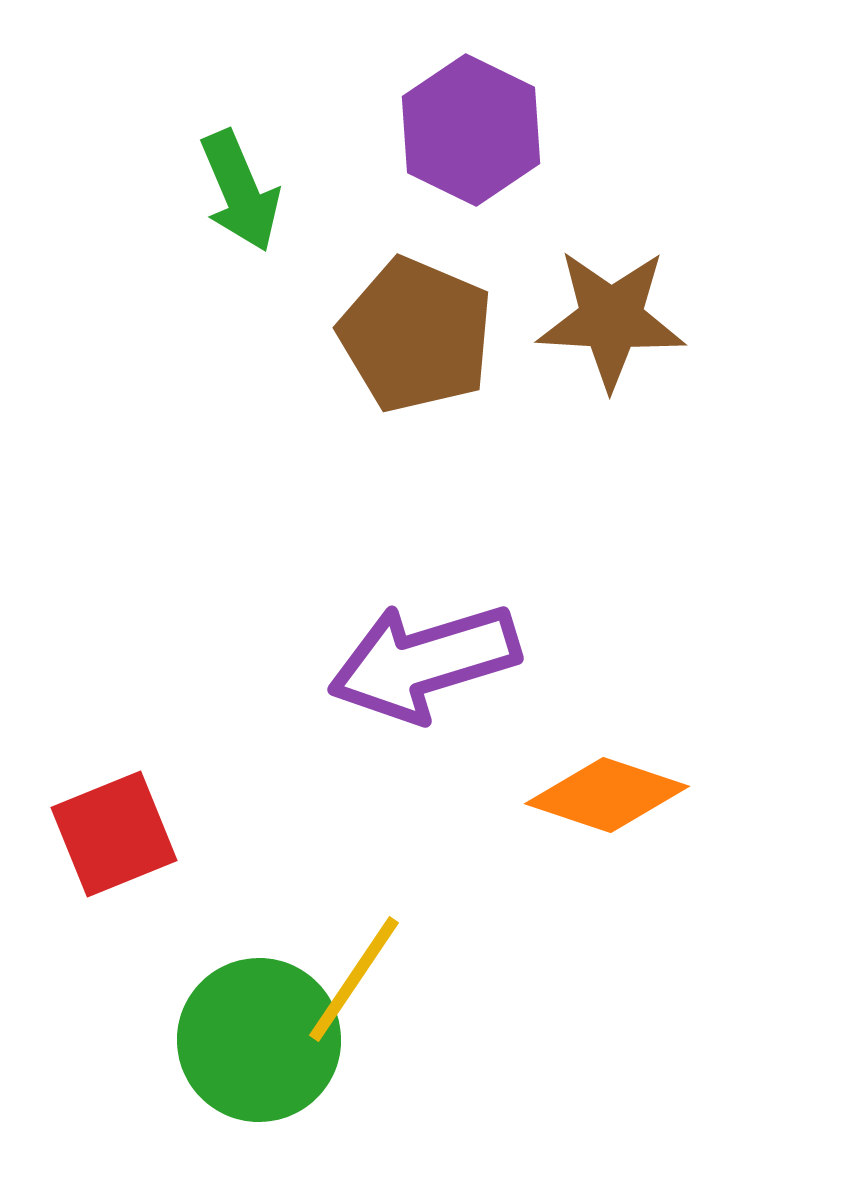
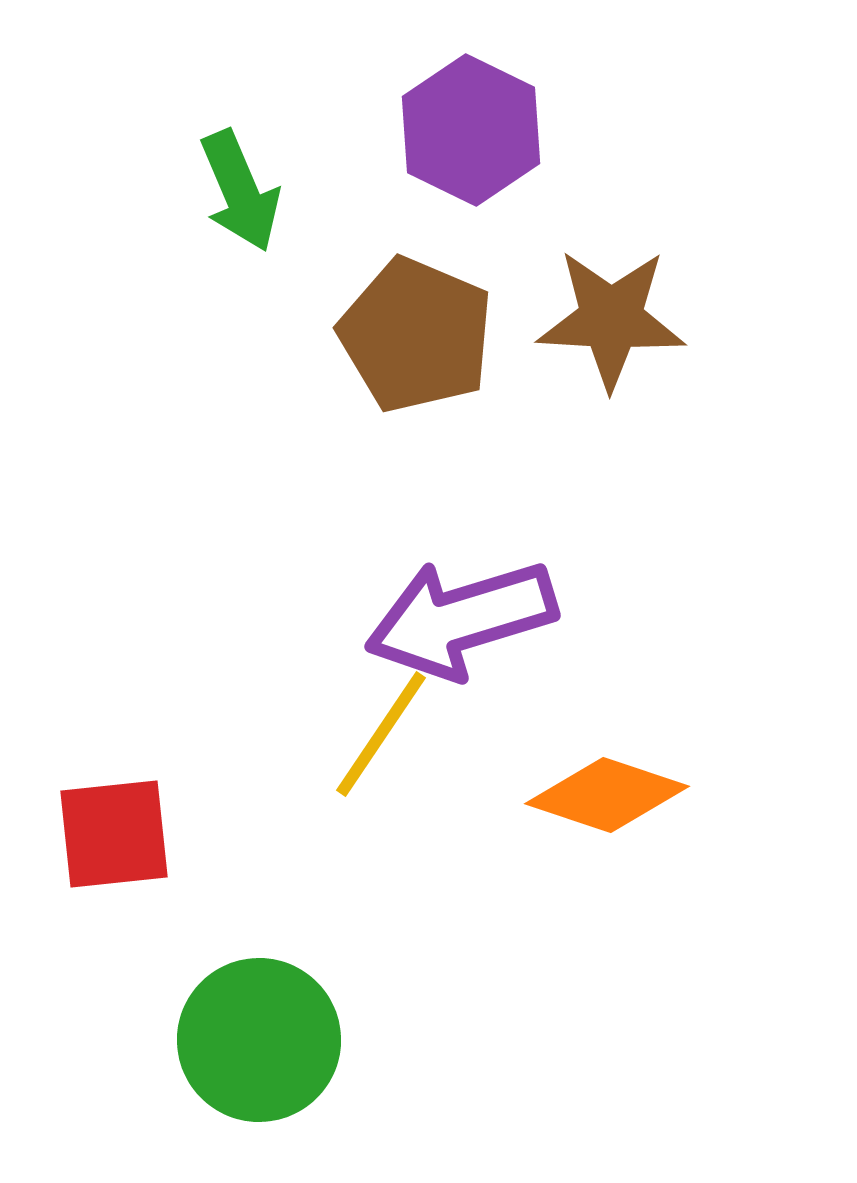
purple arrow: moved 37 px right, 43 px up
red square: rotated 16 degrees clockwise
yellow line: moved 27 px right, 245 px up
